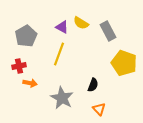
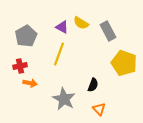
red cross: moved 1 px right
gray star: moved 2 px right, 1 px down
